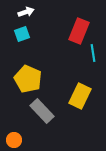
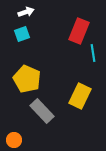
yellow pentagon: moved 1 px left
